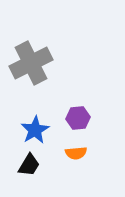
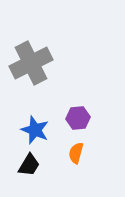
blue star: rotated 20 degrees counterclockwise
orange semicircle: rotated 110 degrees clockwise
